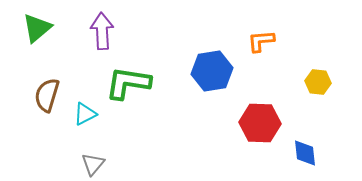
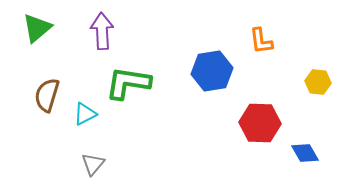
orange L-shape: rotated 92 degrees counterclockwise
blue diamond: rotated 24 degrees counterclockwise
